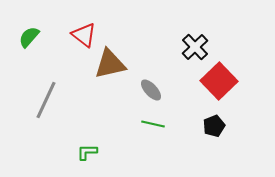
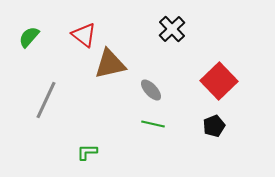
black cross: moved 23 px left, 18 px up
